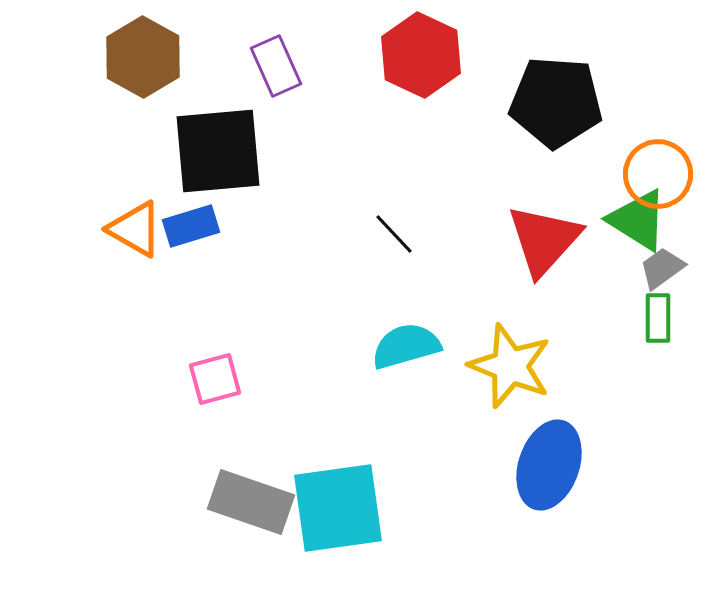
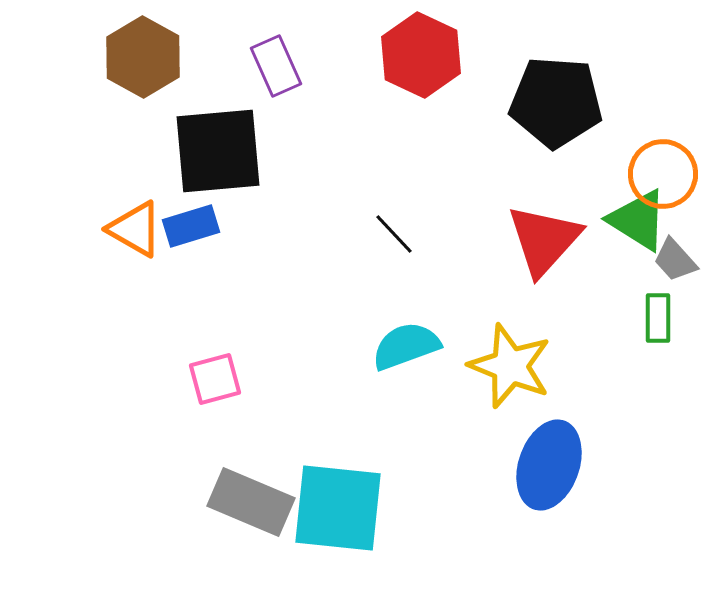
orange circle: moved 5 px right
gray trapezoid: moved 13 px right, 8 px up; rotated 96 degrees counterclockwise
cyan semicircle: rotated 4 degrees counterclockwise
gray rectangle: rotated 4 degrees clockwise
cyan square: rotated 14 degrees clockwise
